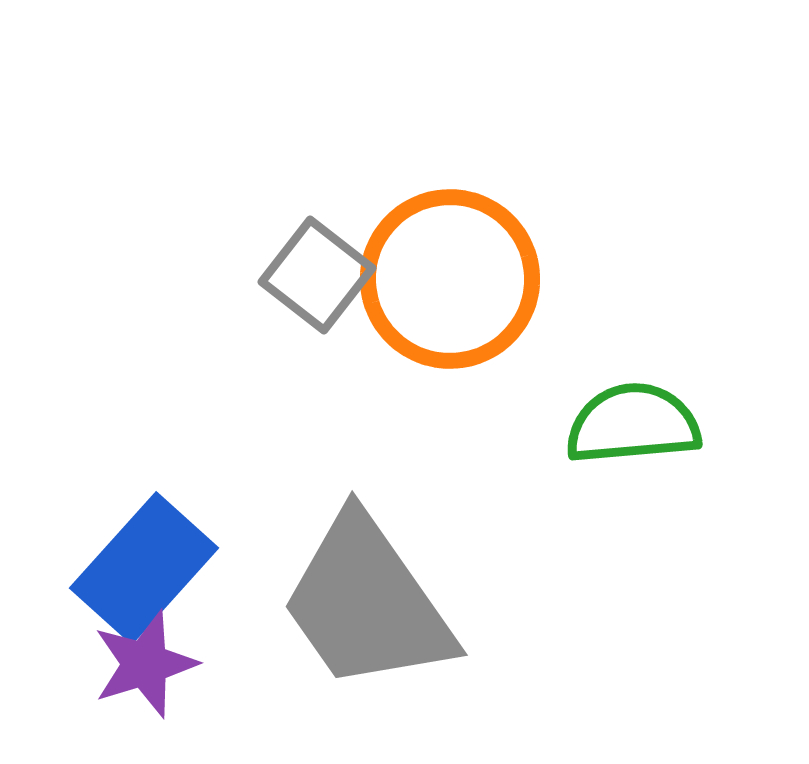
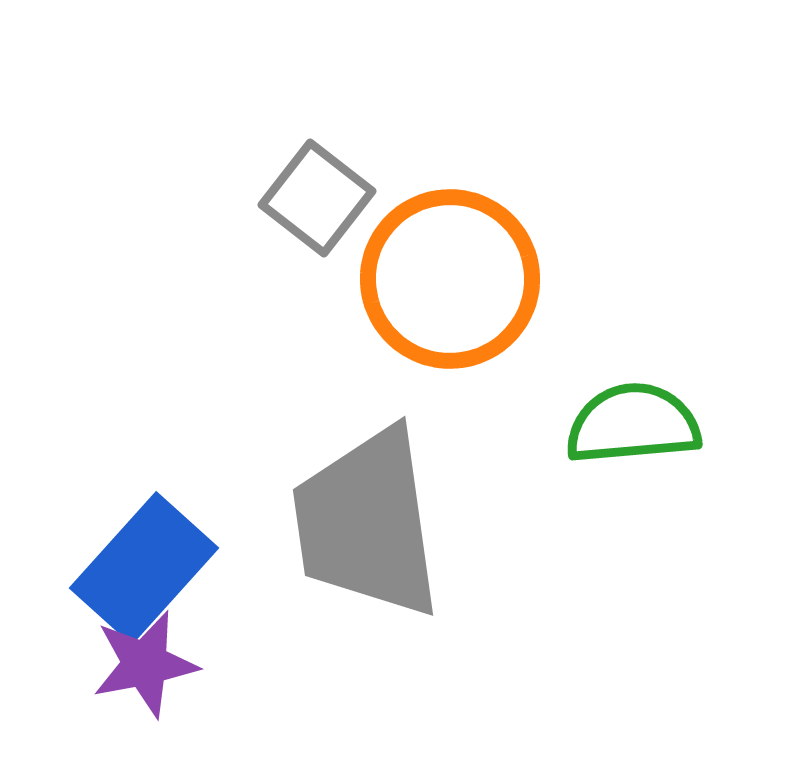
gray square: moved 77 px up
gray trapezoid: moved 80 px up; rotated 27 degrees clockwise
purple star: rotated 6 degrees clockwise
